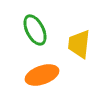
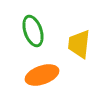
green ellipse: moved 2 px left, 1 px down; rotated 8 degrees clockwise
